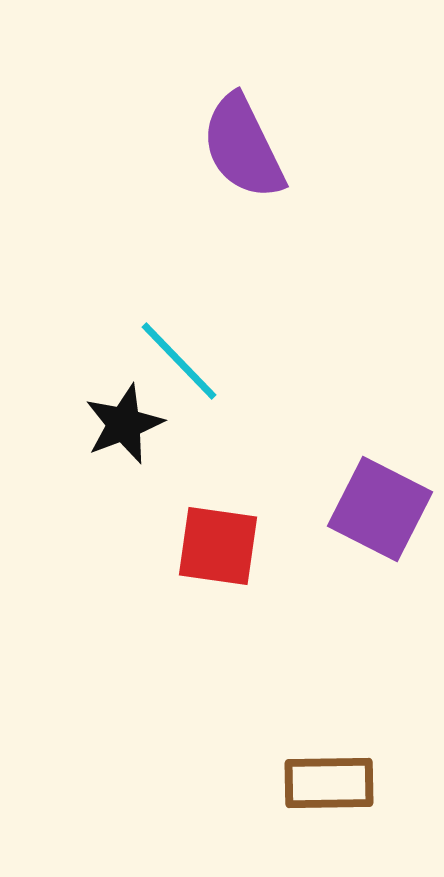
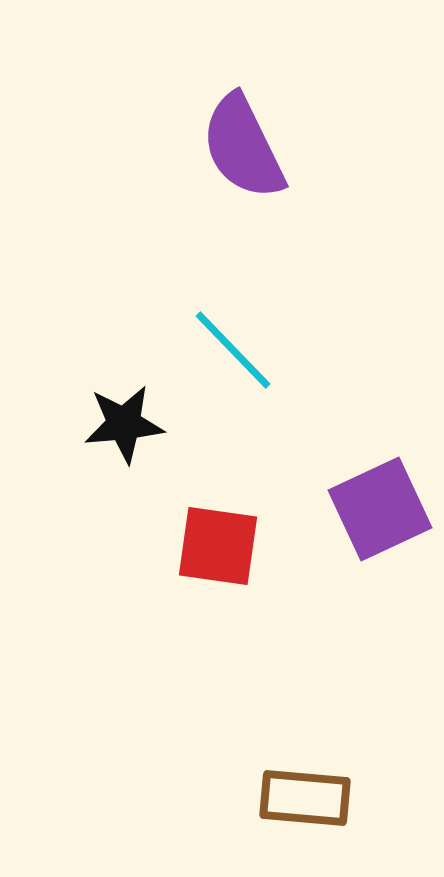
cyan line: moved 54 px right, 11 px up
black star: rotated 16 degrees clockwise
purple square: rotated 38 degrees clockwise
brown rectangle: moved 24 px left, 15 px down; rotated 6 degrees clockwise
